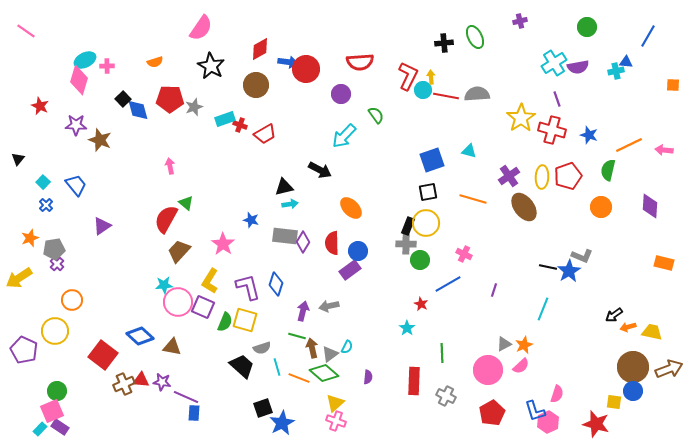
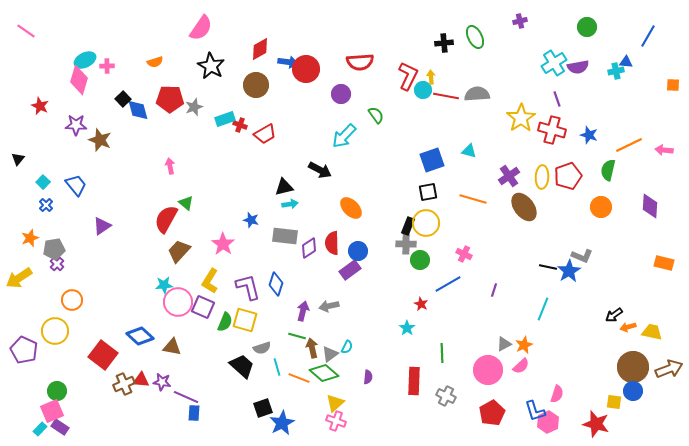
purple diamond at (303, 242): moved 6 px right, 6 px down; rotated 25 degrees clockwise
